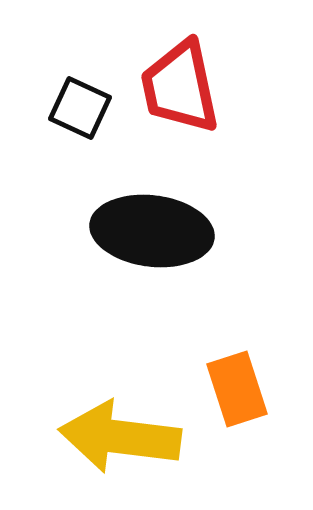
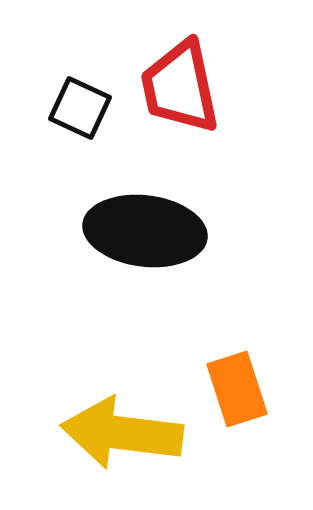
black ellipse: moved 7 px left
yellow arrow: moved 2 px right, 4 px up
